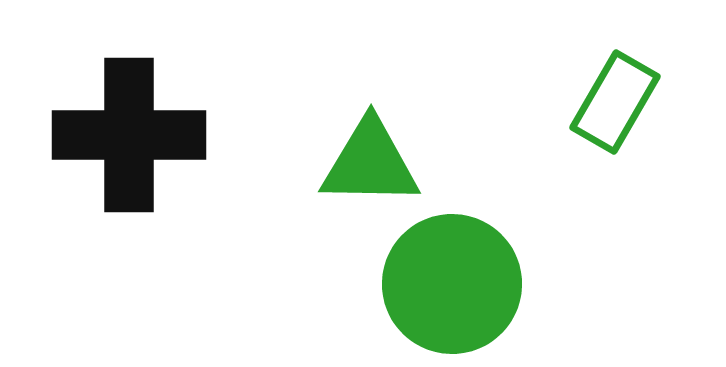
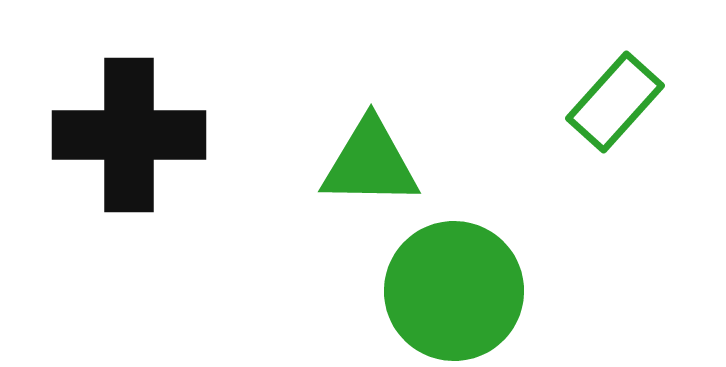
green rectangle: rotated 12 degrees clockwise
green circle: moved 2 px right, 7 px down
